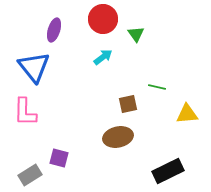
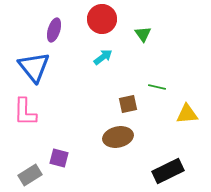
red circle: moved 1 px left
green triangle: moved 7 px right
